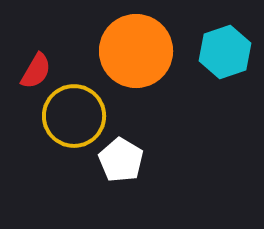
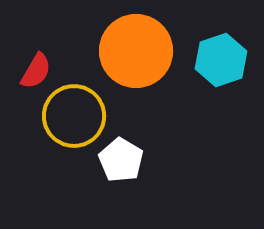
cyan hexagon: moved 4 px left, 8 px down
